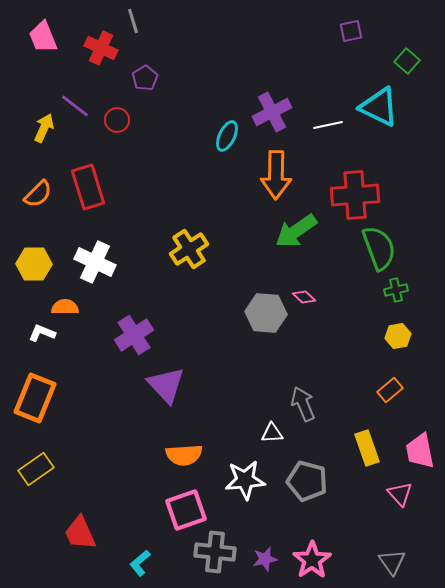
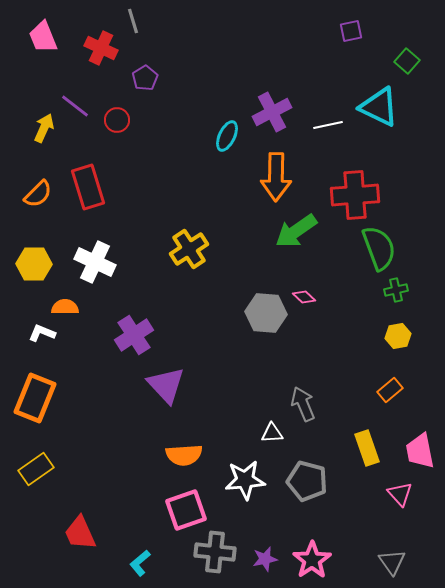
orange arrow at (276, 175): moved 2 px down
